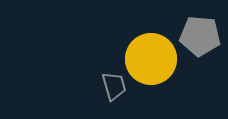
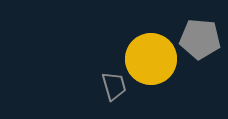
gray pentagon: moved 3 px down
